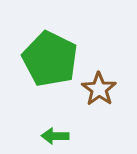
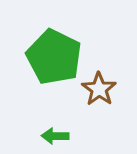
green pentagon: moved 4 px right, 2 px up
